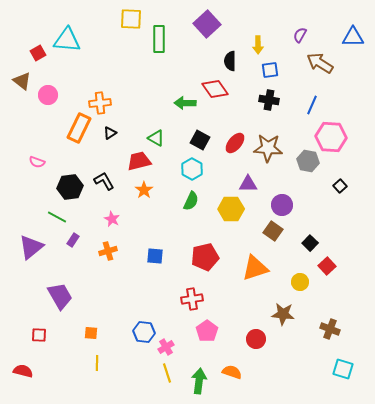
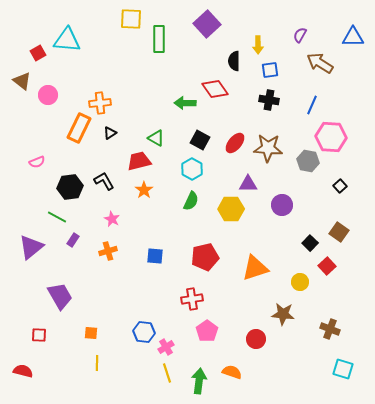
black semicircle at (230, 61): moved 4 px right
pink semicircle at (37, 162): rotated 42 degrees counterclockwise
brown square at (273, 231): moved 66 px right, 1 px down
